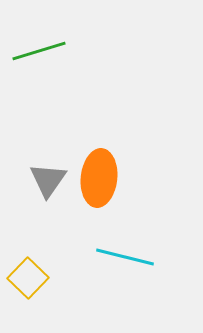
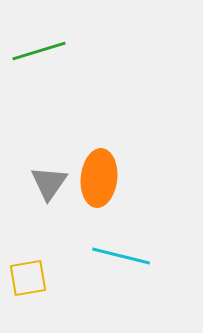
gray triangle: moved 1 px right, 3 px down
cyan line: moved 4 px left, 1 px up
yellow square: rotated 36 degrees clockwise
